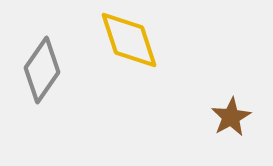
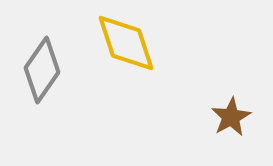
yellow diamond: moved 3 px left, 3 px down
